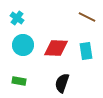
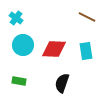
cyan cross: moved 1 px left
red diamond: moved 2 px left, 1 px down
